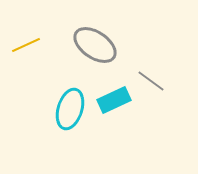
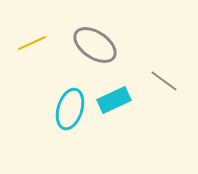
yellow line: moved 6 px right, 2 px up
gray line: moved 13 px right
